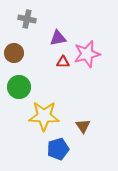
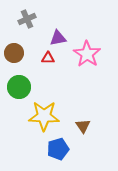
gray cross: rotated 36 degrees counterclockwise
pink star: rotated 24 degrees counterclockwise
red triangle: moved 15 px left, 4 px up
